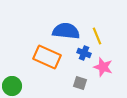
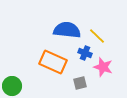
blue semicircle: moved 1 px right, 1 px up
yellow line: rotated 24 degrees counterclockwise
blue cross: moved 1 px right
orange rectangle: moved 6 px right, 5 px down
gray square: rotated 32 degrees counterclockwise
